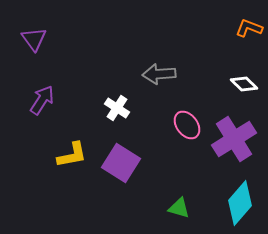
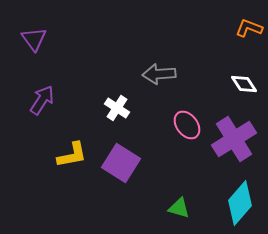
white diamond: rotated 12 degrees clockwise
